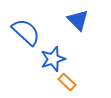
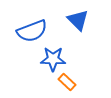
blue semicircle: moved 6 px right, 1 px up; rotated 116 degrees clockwise
blue star: rotated 20 degrees clockwise
